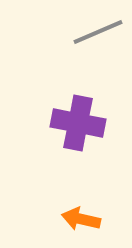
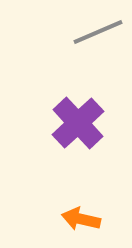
purple cross: rotated 36 degrees clockwise
